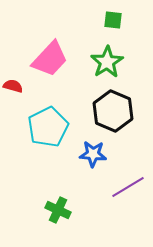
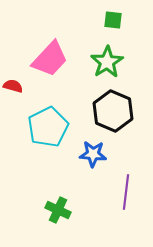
purple line: moved 2 px left, 5 px down; rotated 52 degrees counterclockwise
